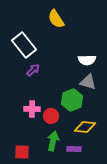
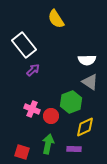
gray triangle: moved 2 px right; rotated 18 degrees clockwise
green hexagon: moved 1 px left, 2 px down
pink cross: rotated 21 degrees clockwise
yellow diamond: rotated 30 degrees counterclockwise
green arrow: moved 5 px left, 3 px down
red square: rotated 14 degrees clockwise
